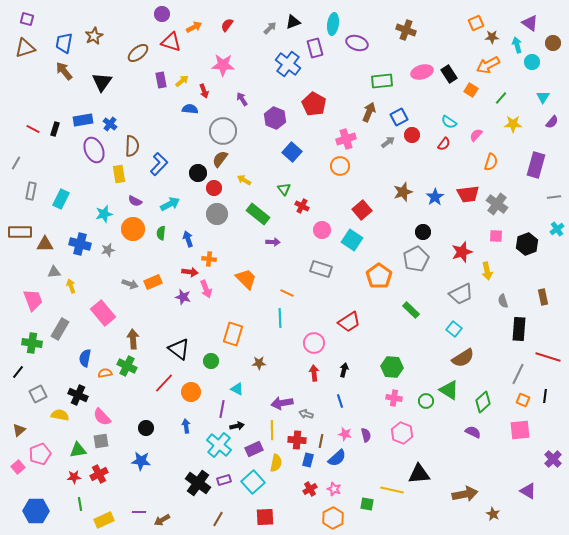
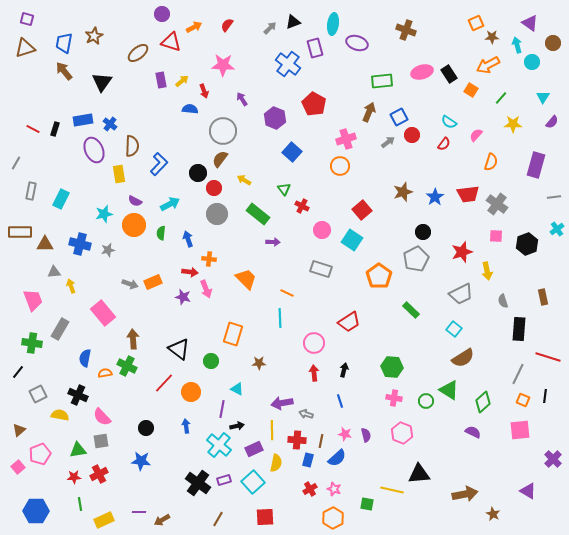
orange circle at (133, 229): moved 1 px right, 4 px up
